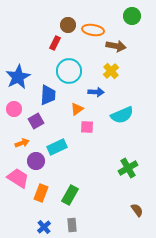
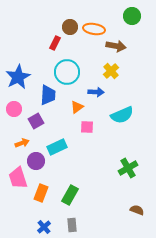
brown circle: moved 2 px right, 2 px down
orange ellipse: moved 1 px right, 1 px up
cyan circle: moved 2 px left, 1 px down
orange triangle: moved 2 px up
pink trapezoid: rotated 140 degrees counterclockwise
brown semicircle: rotated 32 degrees counterclockwise
